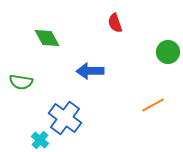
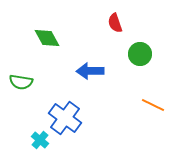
green circle: moved 28 px left, 2 px down
orange line: rotated 55 degrees clockwise
